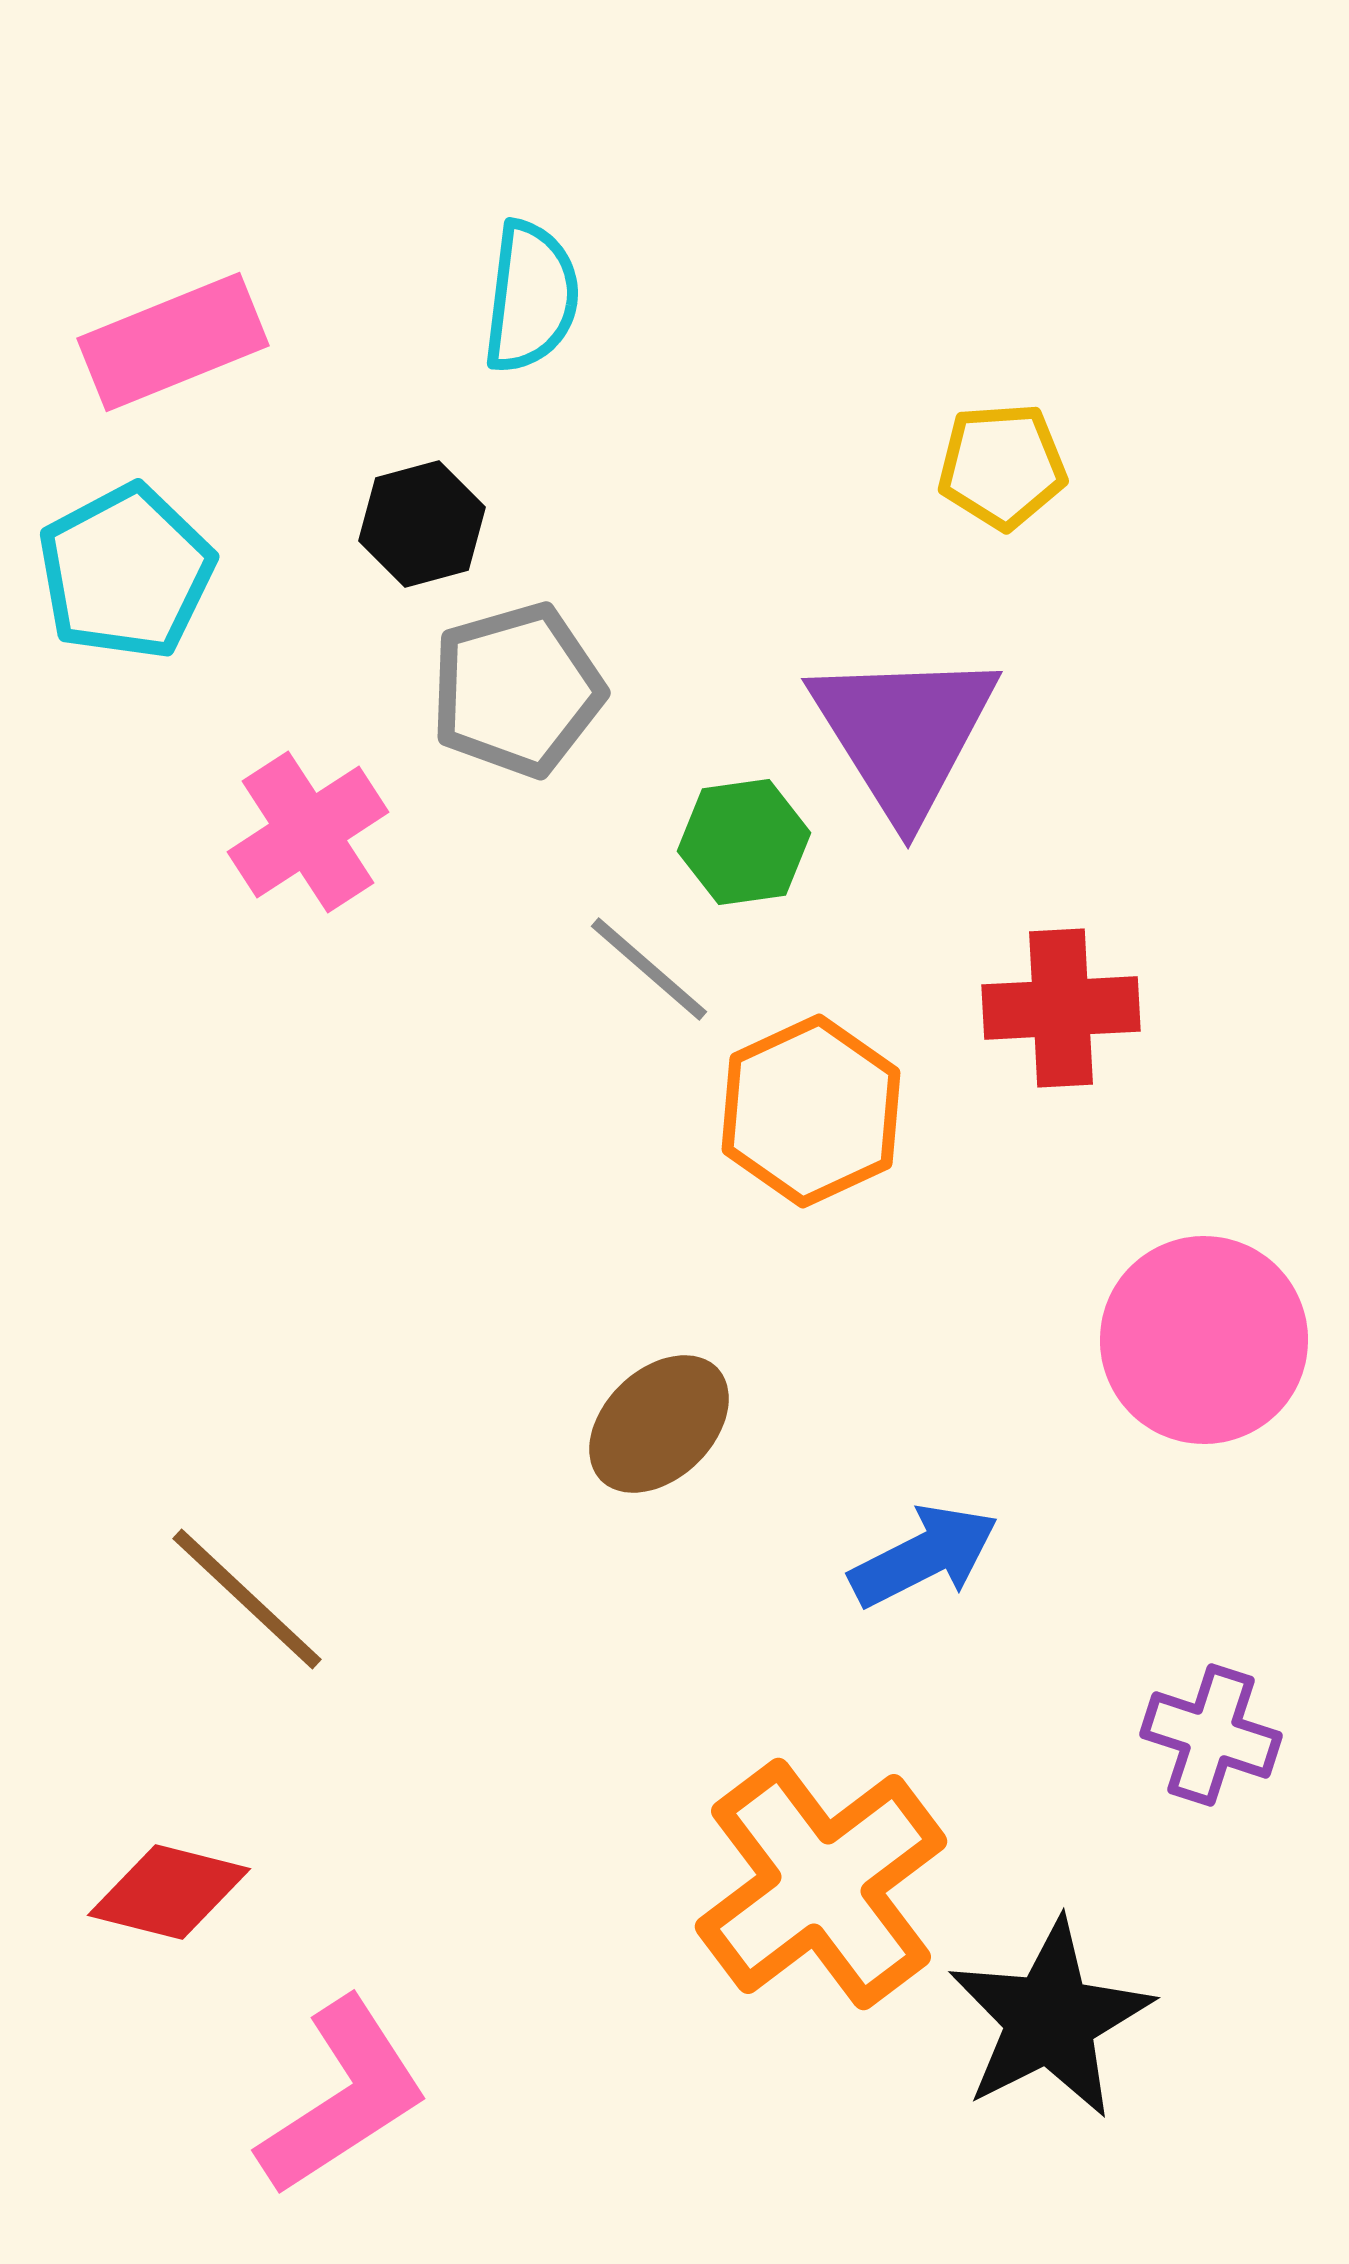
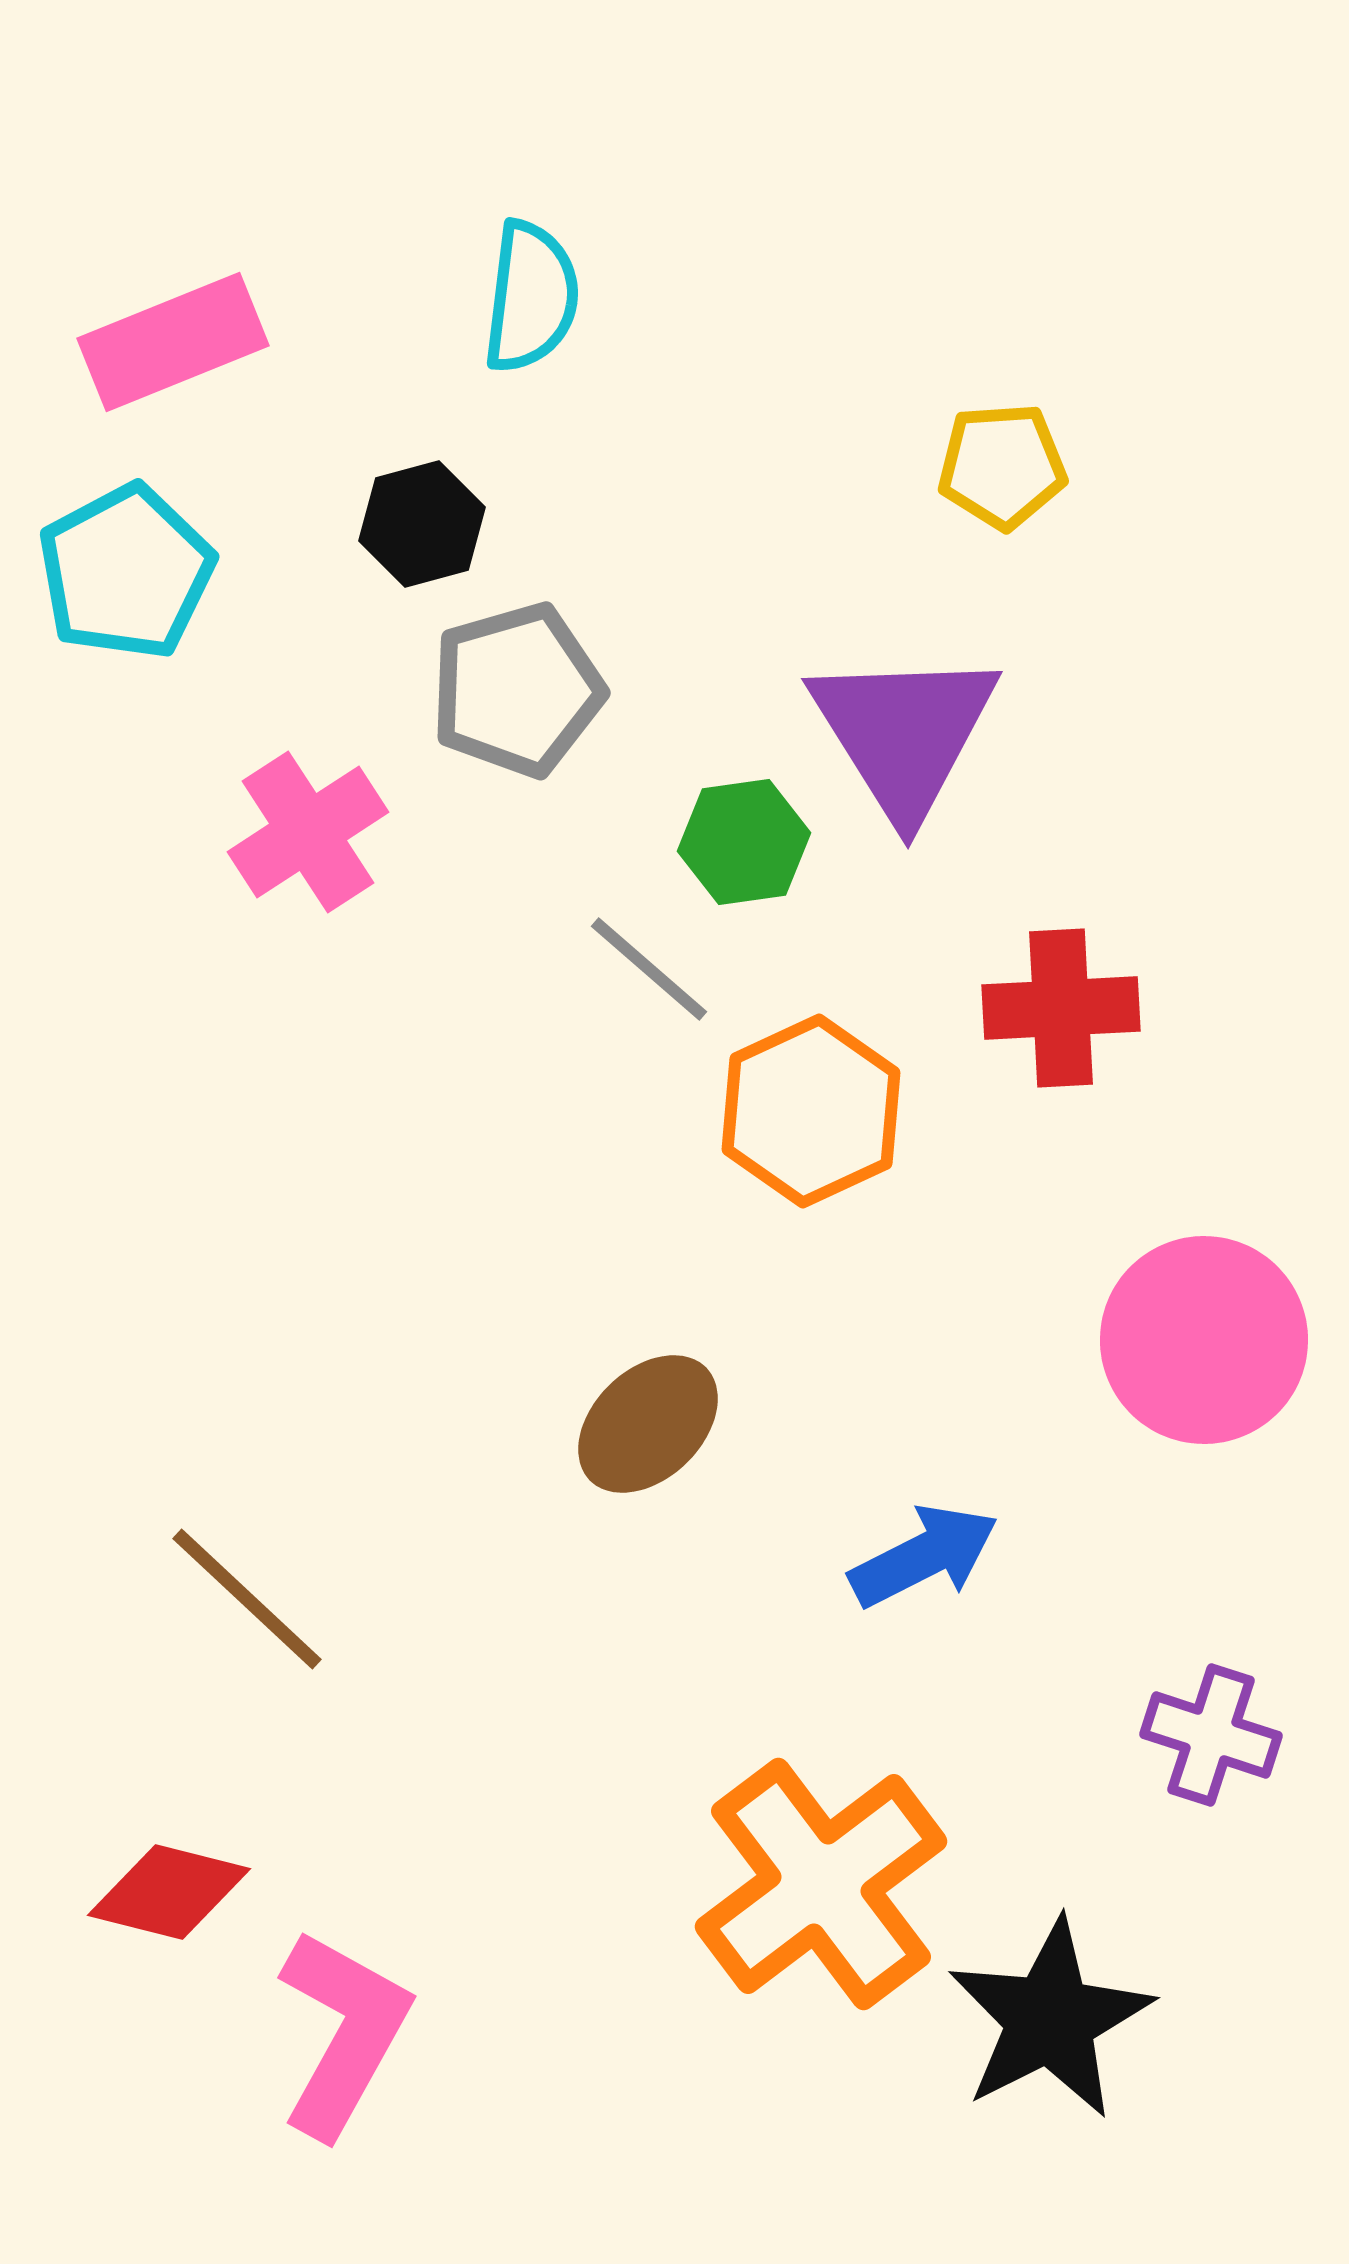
brown ellipse: moved 11 px left
pink L-shape: moved 64 px up; rotated 28 degrees counterclockwise
